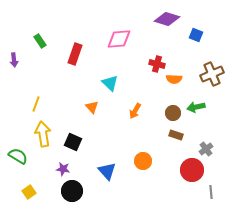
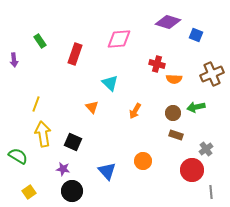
purple diamond: moved 1 px right, 3 px down
